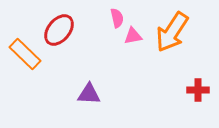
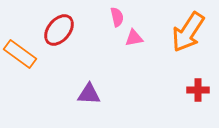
pink semicircle: moved 1 px up
orange arrow: moved 16 px right
pink triangle: moved 1 px right, 2 px down
orange rectangle: moved 5 px left; rotated 8 degrees counterclockwise
